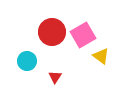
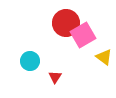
red circle: moved 14 px right, 9 px up
yellow triangle: moved 3 px right, 1 px down
cyan circle: moved 3 px right
